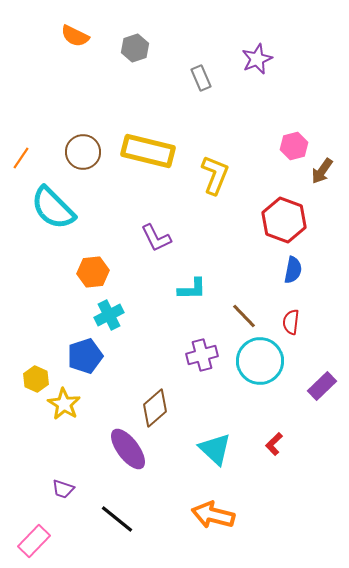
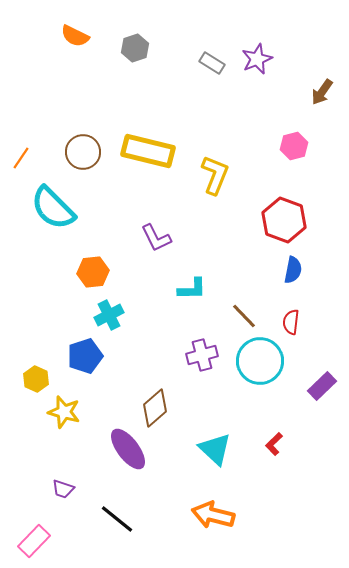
gray rectangle: moved 11 px right, 15 px up; rotated 35 degrees counterclockwise
brown arrow: moved 79 px up
yellow star: moved 8 px down; rotated 16 degrees counterclockwise
